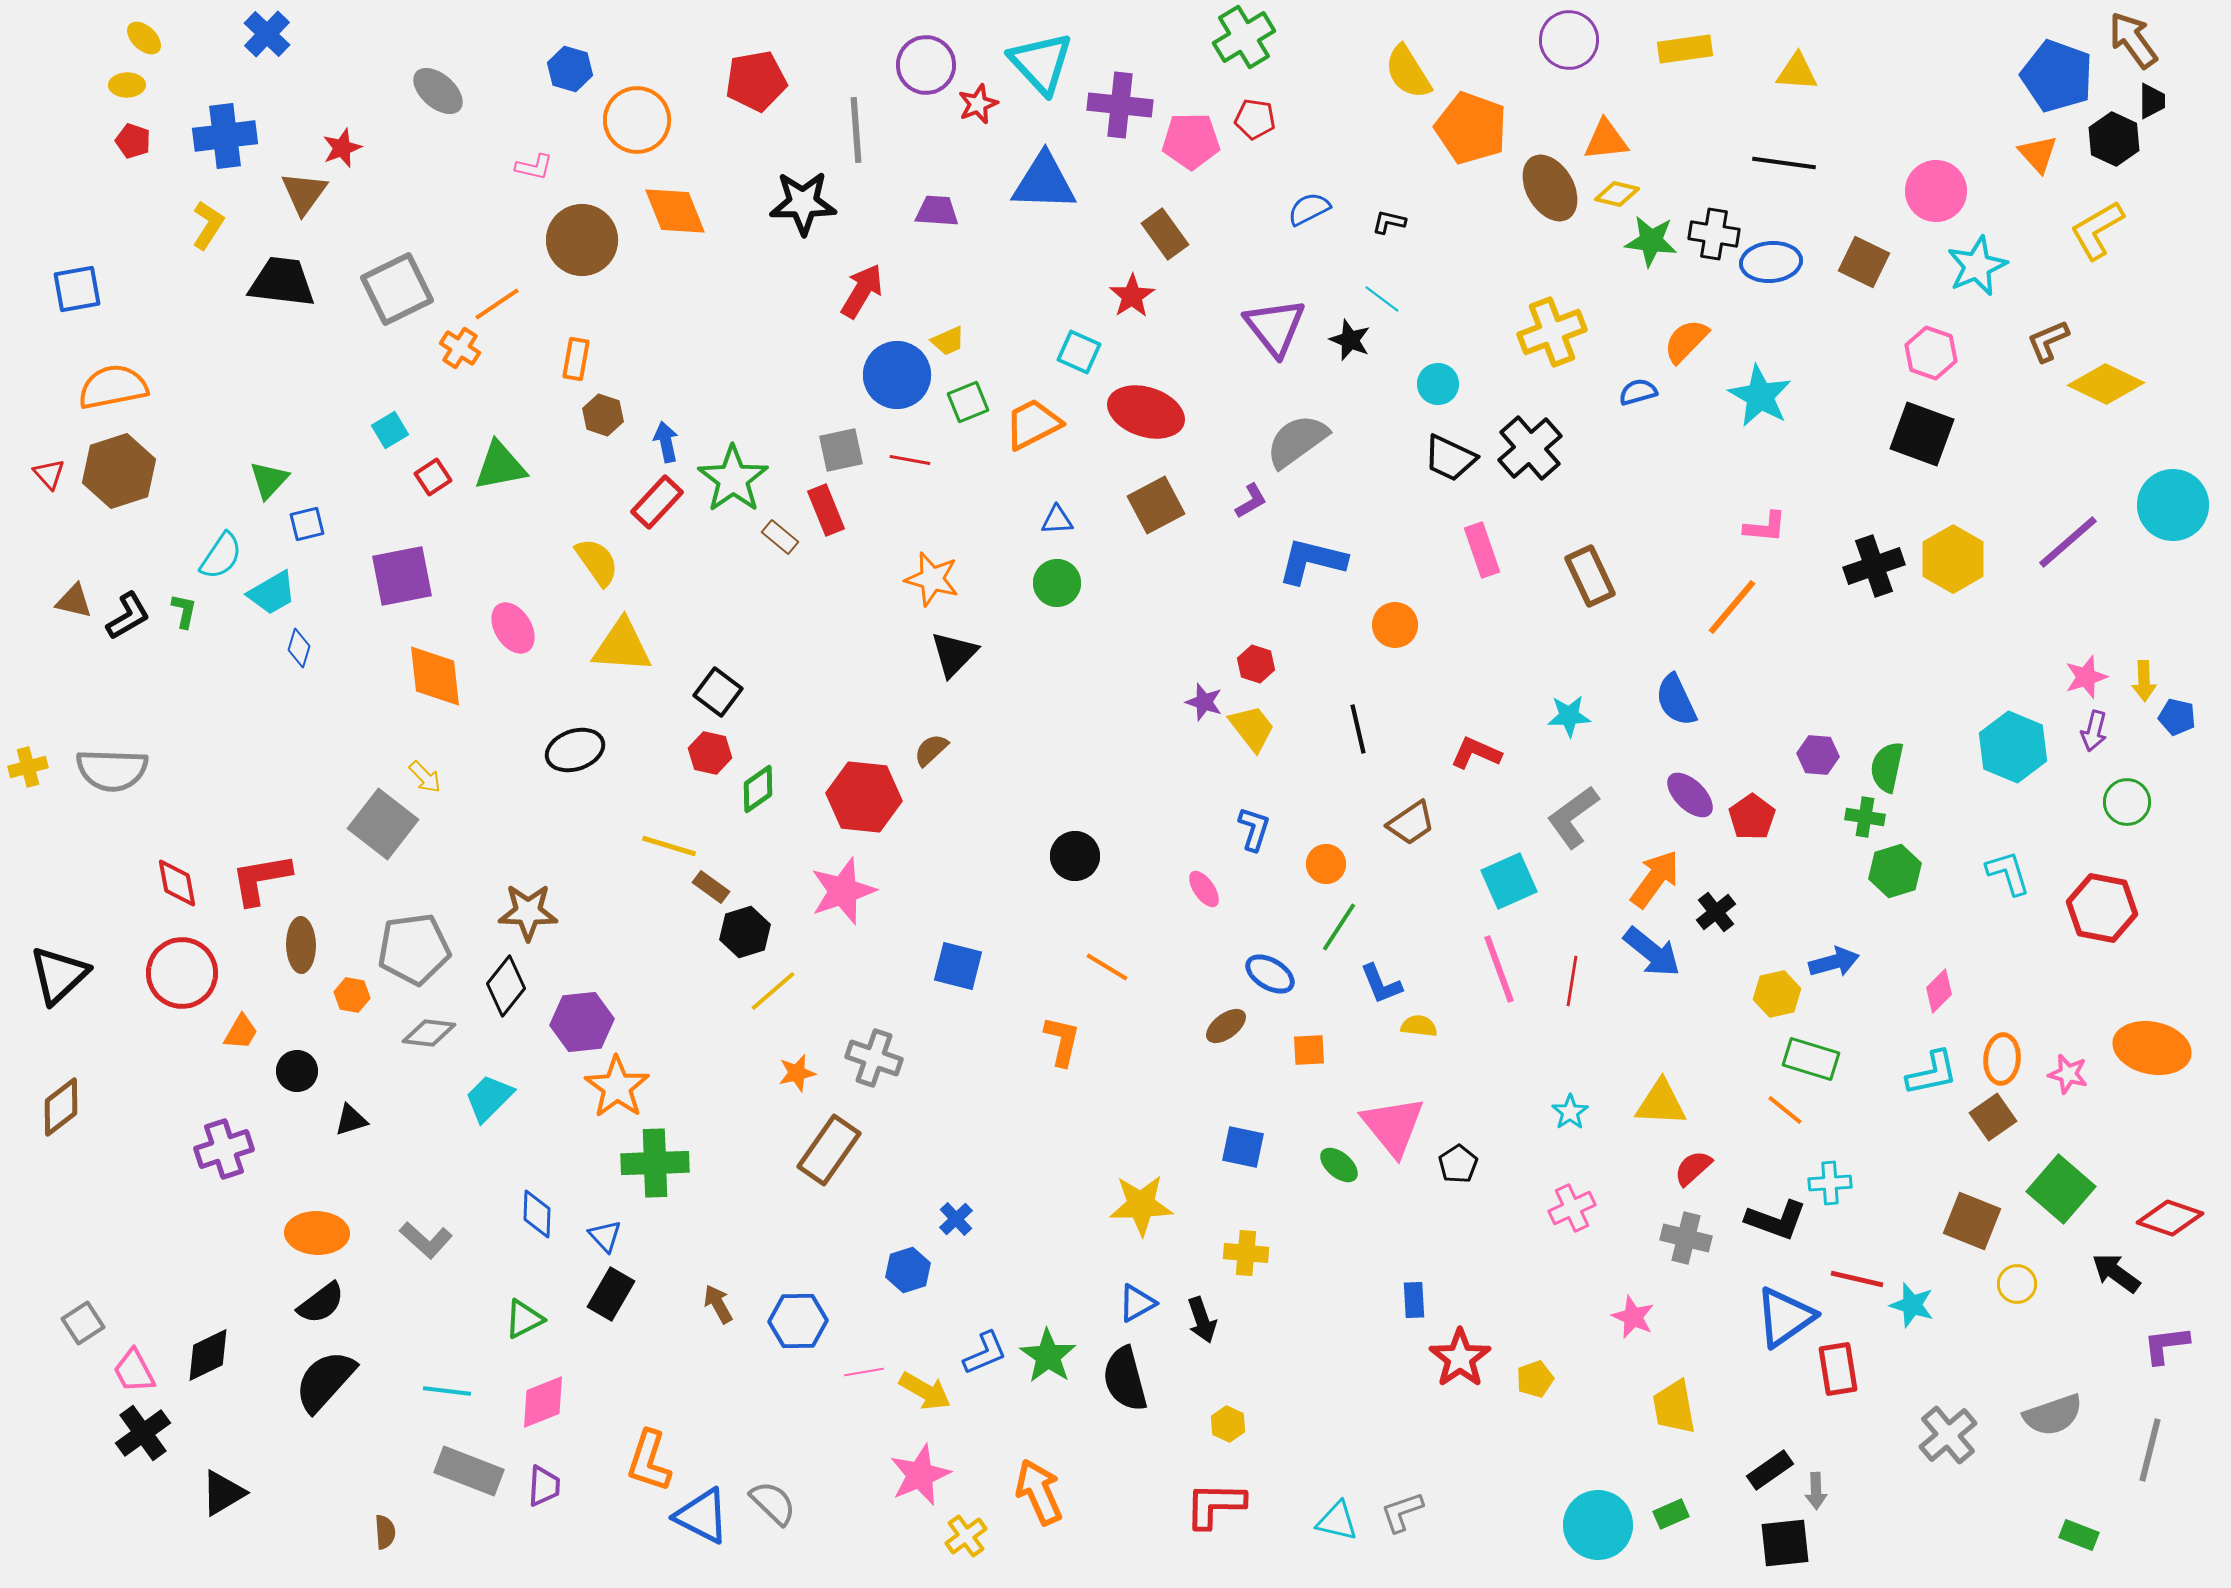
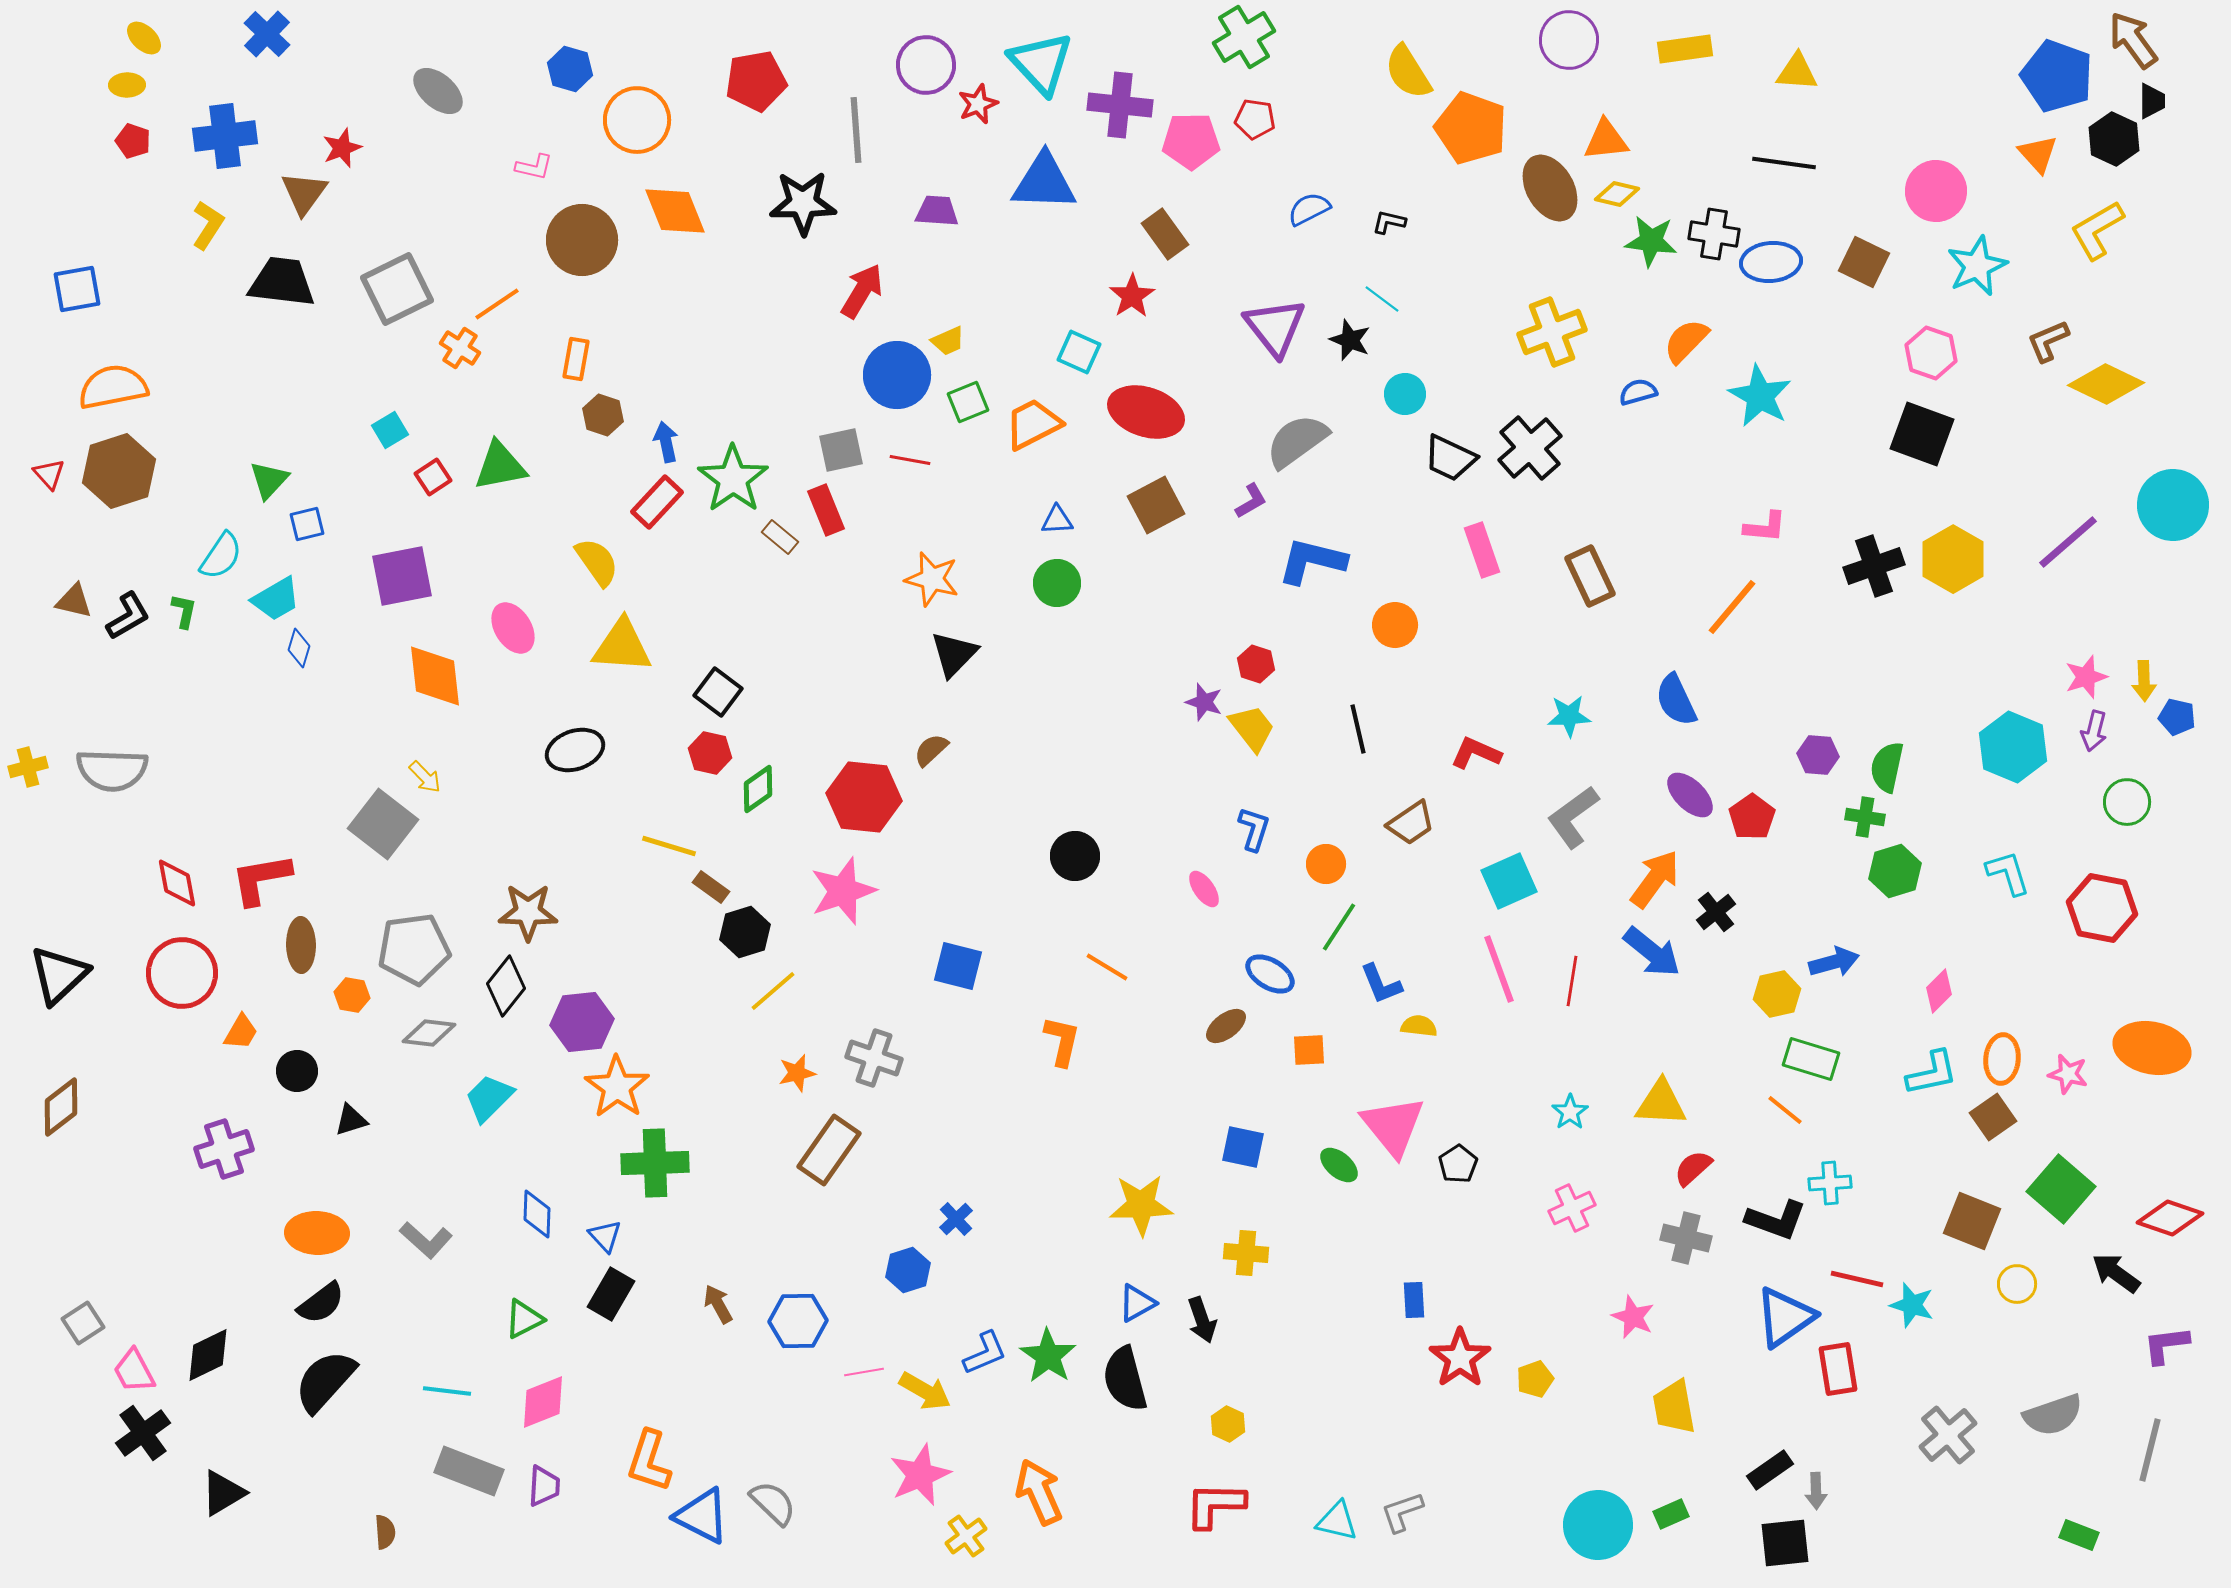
cyan circle at (1438, 384): moved 33 px left, 10 px down
cyan trapezoid at (272, 593): moved 4 px right, 6 px down
